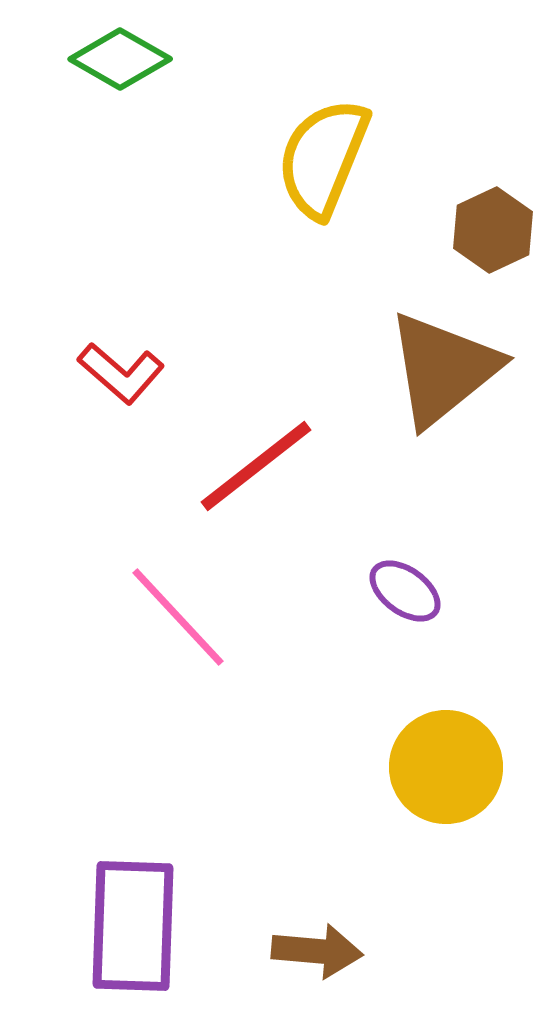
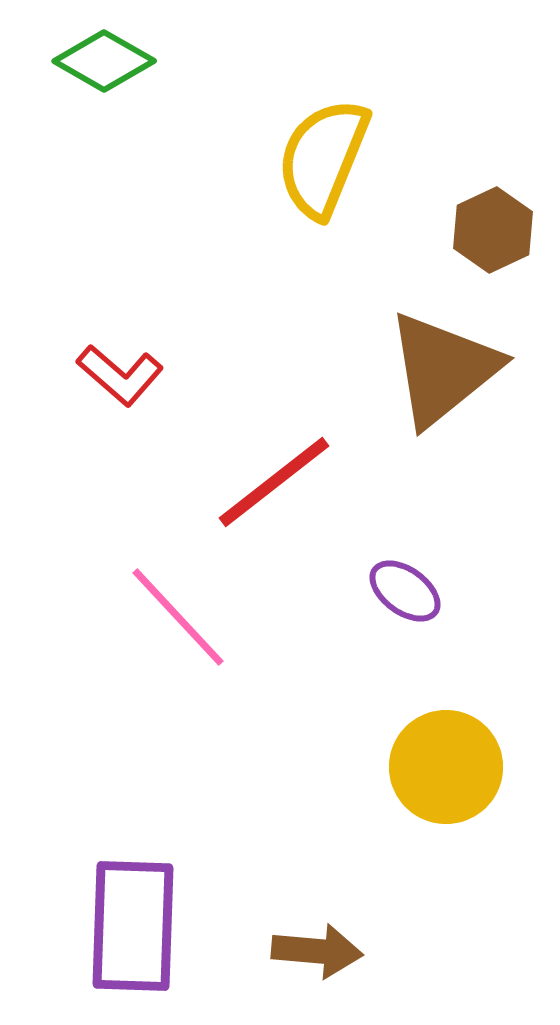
green diamond: moved 16 px left, 2 px down
red L-shape: moved 1 px left, 2 px down
red line: moved 18 px right, 16 px down
